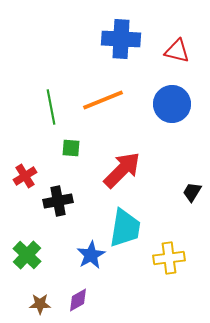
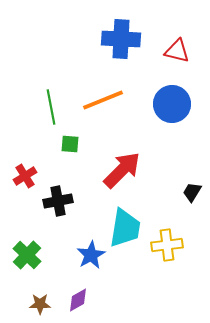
green square: moved 1 px left, 4 px up
yellow cross: moved 2 px left, 13 px up
